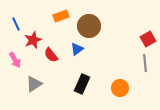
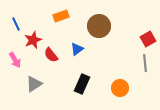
brown circle: moved 10 px right
